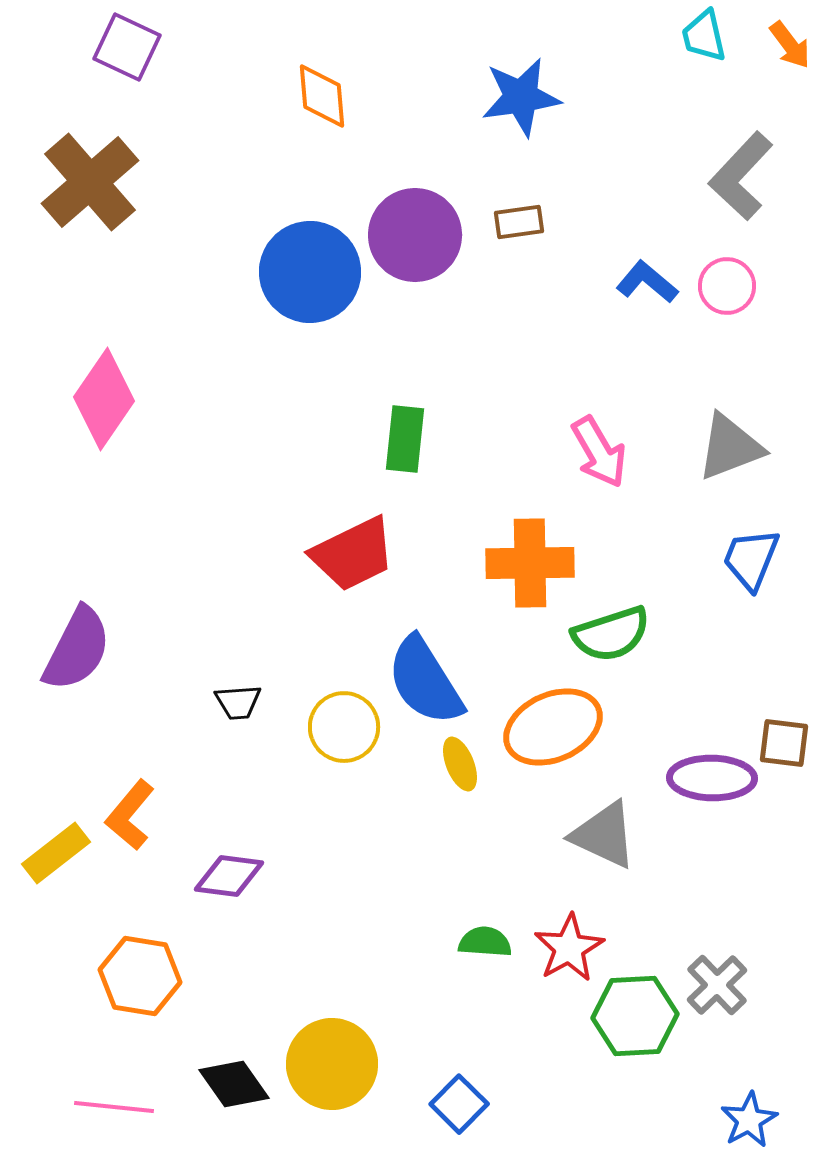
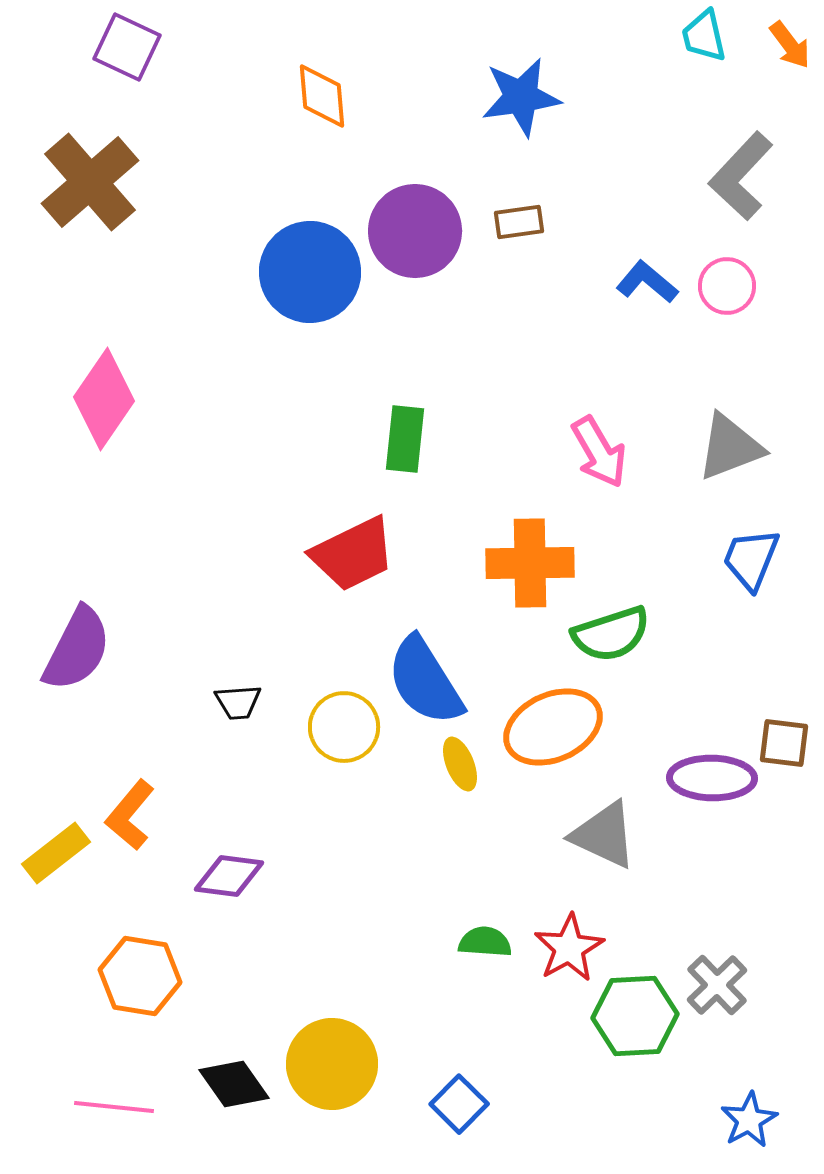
purple circle at (415, 235): moved 4 px up
